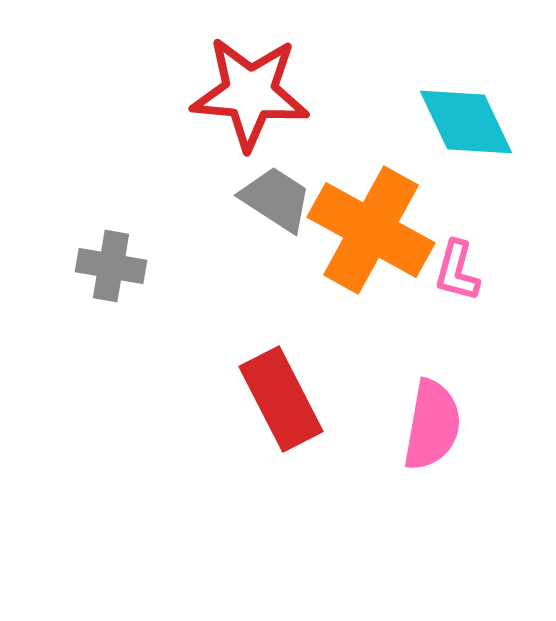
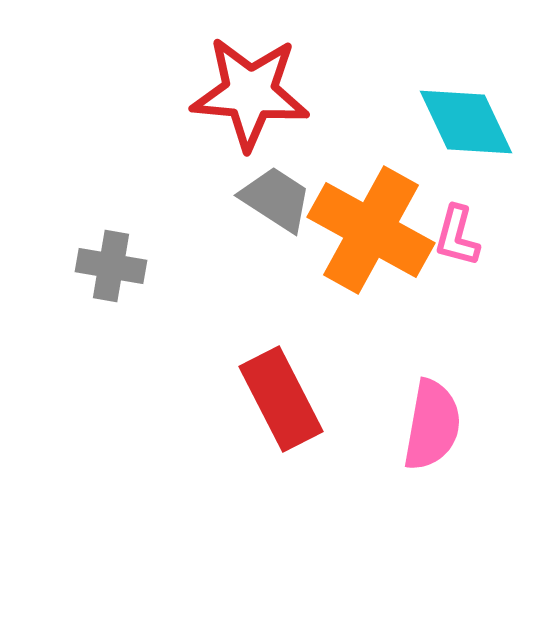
pink L-shape: moved 35 px up
